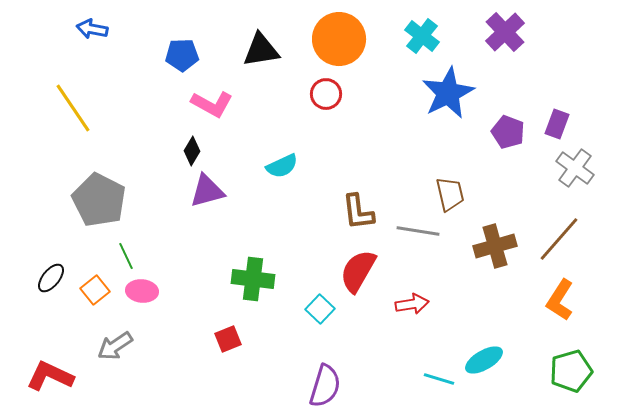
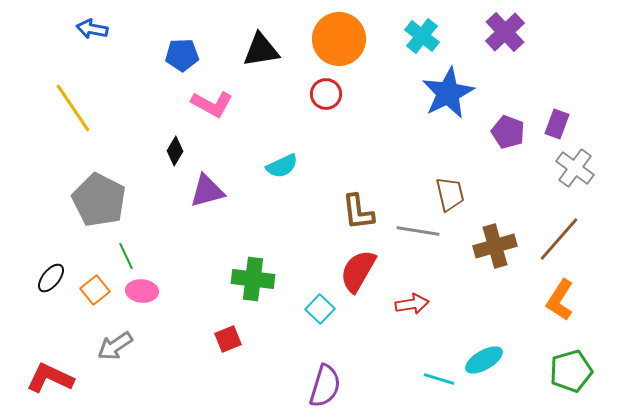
black diamond: moved 17 px left
red L-shape: moved 2 px down
